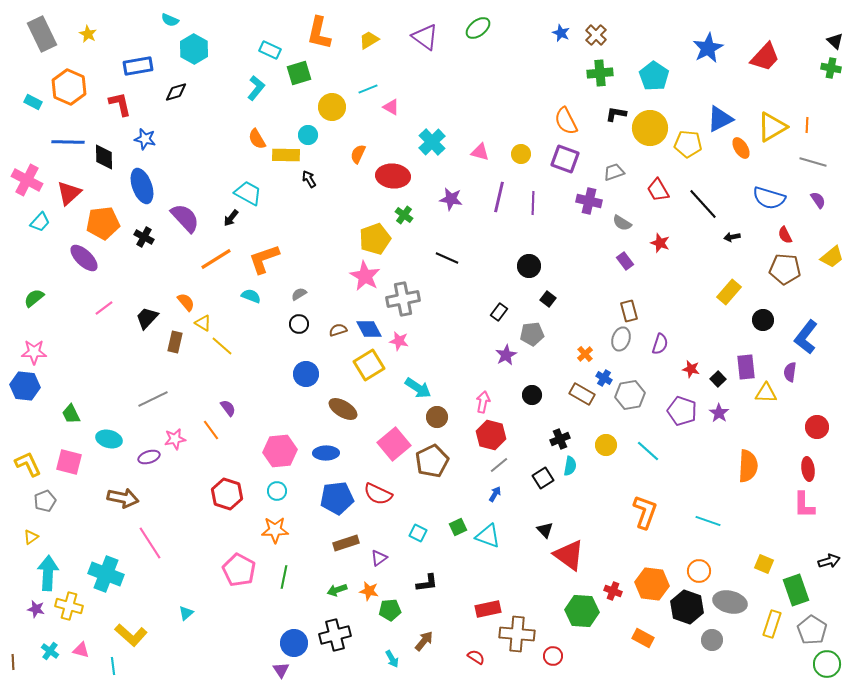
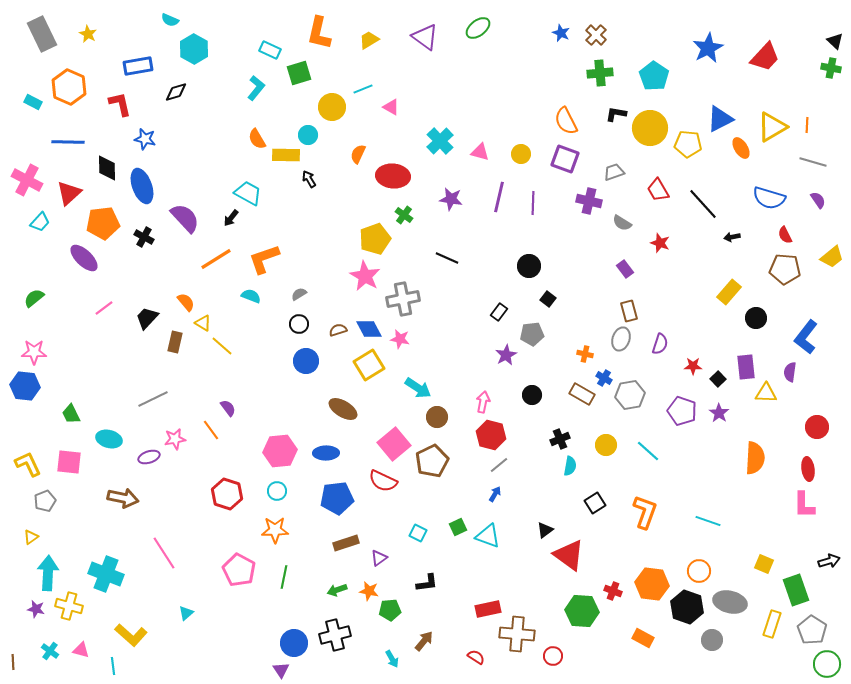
cyan line at (368, 89): moved 5 px left
cyan cross at (432, 142): moved 8 px right, 1 px up
black diamond at (104, 157): moved 3 px right, 11 px down
purple rectangle at (625, 261): moved 8 px down
black circle at (763, 320): moved 7 px left, 2 px up
pink star at (399, 341): moved 1 px right, 2 px up
orange cross at (585, 354): rotated 35 degrees counterclockwise
red star at (691, 369): moved 2 px right, 3 px up; rotated 12 degrees counterclockwise
blue circle at (306, 374): moved 13 px up
pink square at (69, 462): rotated 8 degrees counterclockwise
orange semicircle at (748, 466): moved 7 px right, 8 px up
black square at (543, 478): moved 52 px right, 25 px down
red semicircle at (378, 494): moved 5 px right, 13 px up
black triangle at (545, 530): rotated 36 degrees clockwise
pink line at (150, 543): moved 14 px right, 10 px down
